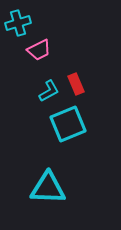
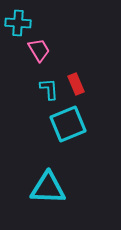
cyan cross: rotated 20 degrees clockwise
pink trapezoid: rotated 95 degrees counterclockwise
cyan L-shape: moved 2 px up; rotated 65 degrees counterclockwise
